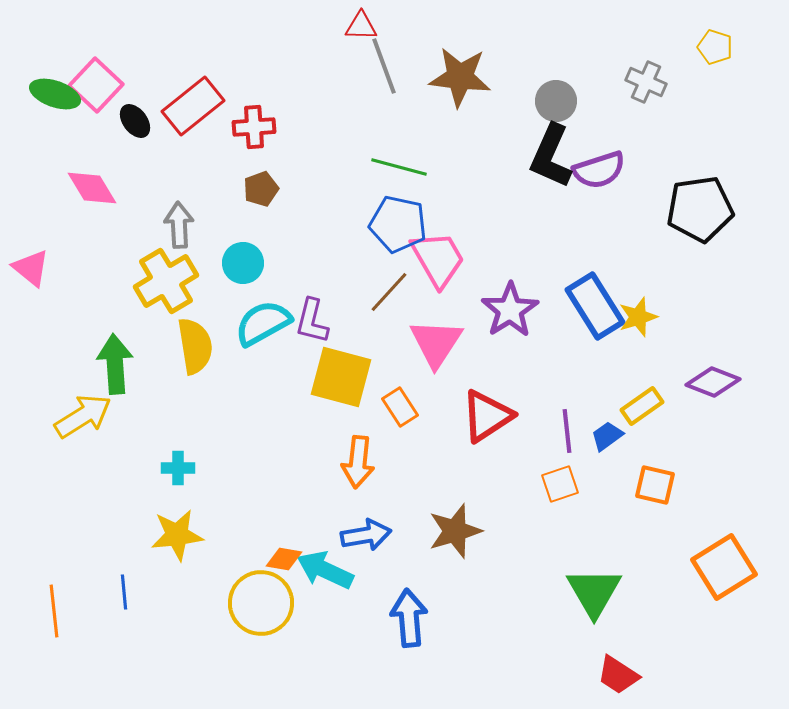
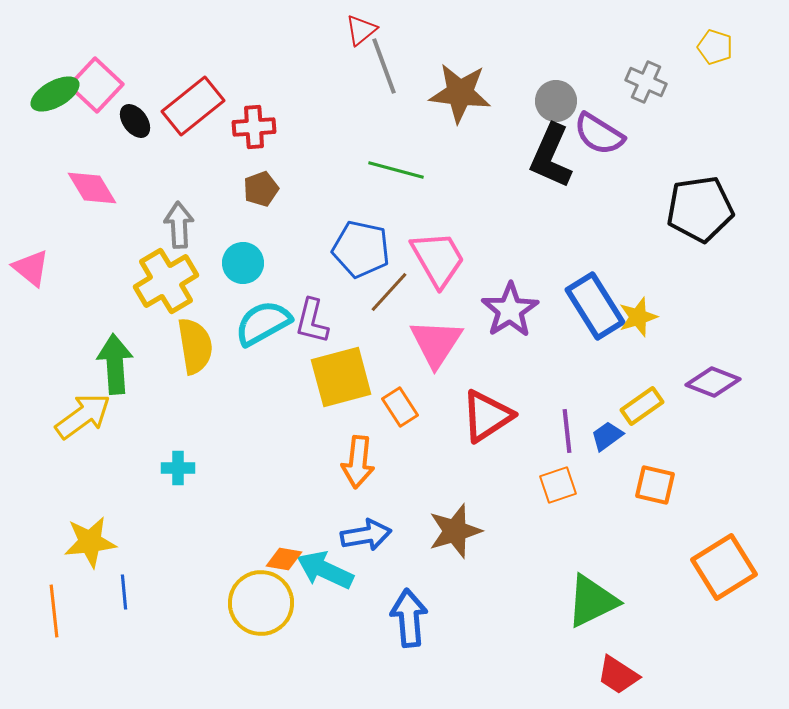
red triangle at (361, 26): moved 4 px down; rotated 40 degrees counterclockwise
brown star at (460, 77): moved 16 px down
green ellipse at (55, 94): rotated 48 degrees counterclockwise
green line at (399, 167): moved 3 px left, 3 px down
purple semicircle at (599, 170): moved 36 px up; rotated 50 degrees clockwise
blue pentagon at (398, 224): moved 37 px left, 25 px down
yellow square at (341, 377): rotated 30 degrees counterclockwise
yellow arrow at (83, 416): rotated 4 degrees counterclockwise
orange square at (560, 484): moved 2 px left, 1 px down
yellow star at (177, 535): moved 87 px left, 7 px down
green triangle at (594, 592): moved 2 px left, 9 px down; rotated 34 degrees clockwise
